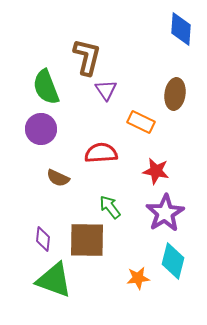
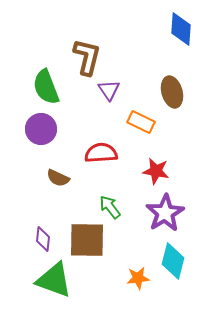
purple triangle: moved 3 px right
brown ellipse: moved 3 px left, 2 px up; rotated 24 degrees counterclockwise
